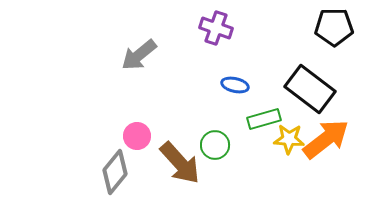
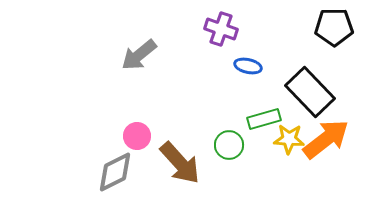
purple cross: moved 5 px right, 1 px down
blue ellipse: moved 13 px right, 19 px up
black rectangle: moved 3 px down; rotated 9 degrees clockwise
green circle: moved 14 px right
gray diamond: rotated 24 degrees clockwise
